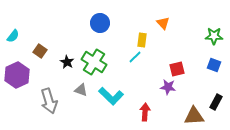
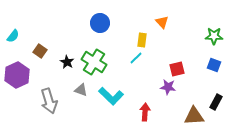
orange triangle: moved 1 px left, 1 px up
cyan line: moved 1 px right, 1 px down
